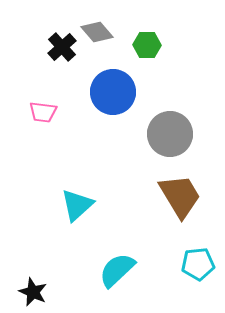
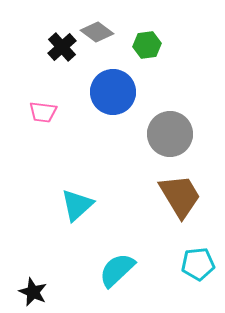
gray diamond: rotated 12 degrees counterclockwise
green hexagon: rotated 8 degrees counterclockwise
